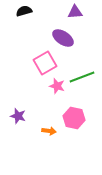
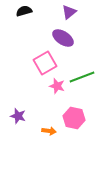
purple triangle: moved 6 px left; rotated 35 degrees counterclockwise
